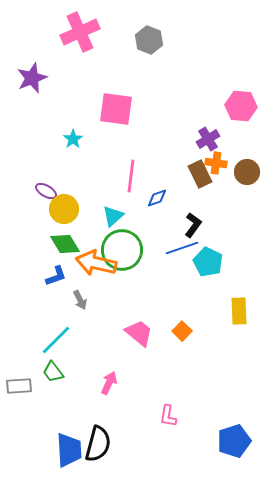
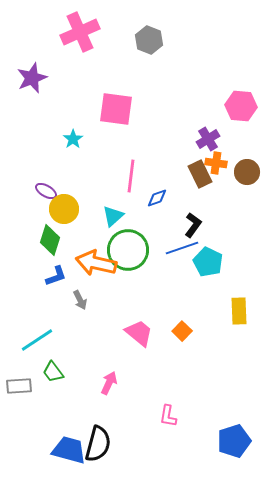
green diamond: moved 15 px left, 4 px up; rotated 48 degrees clockwise
green circle: moved 6 px right
cyan line: moved 19 px left; rotated 12 degrees clockwise
blue trapezoid: rotated 72 degrees counterclockwise
